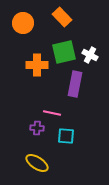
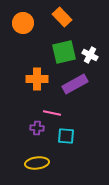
orange cross: moved 14 px down
purple rectangle: rotated 50 degrees clockwise
yellow ellipse: rotated 40 degrees counterclockwise
